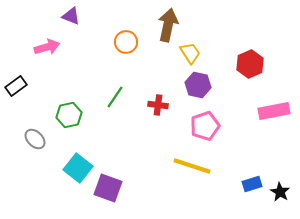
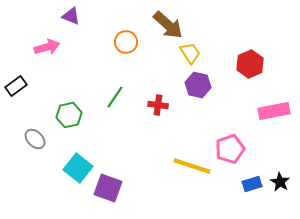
brown arrow: rotated 120 degrees clockwise
pink pentagon: moved 25 px right, 23 px down
black star: moved 10 px up
